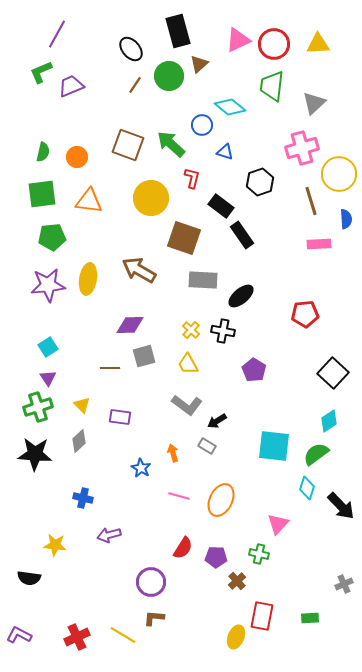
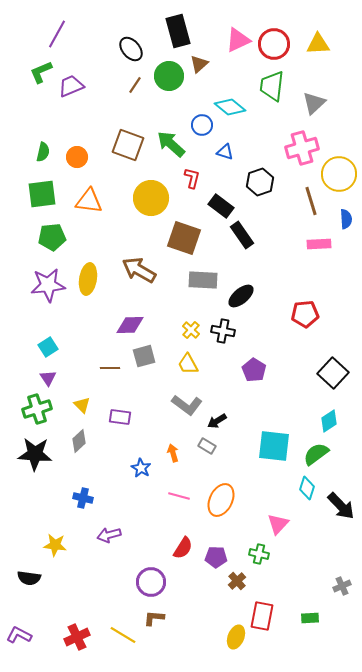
green cross at (38, 407): moved 1 px left, 2 px down
gray cross at (344, 584): moved 2 px left, 2 px down
